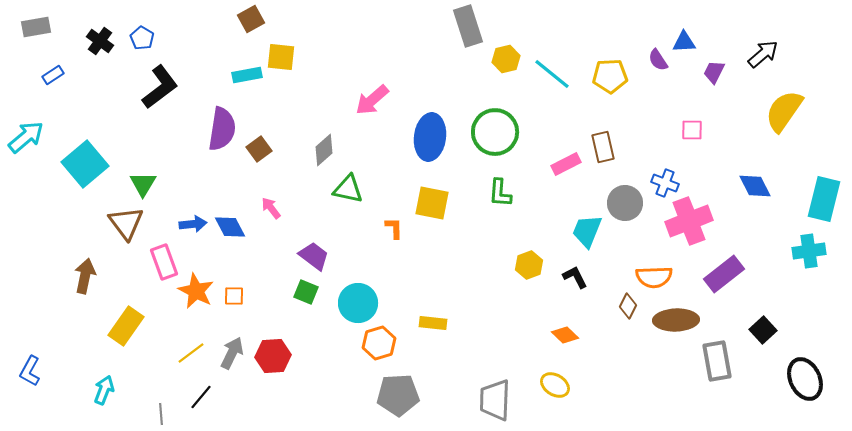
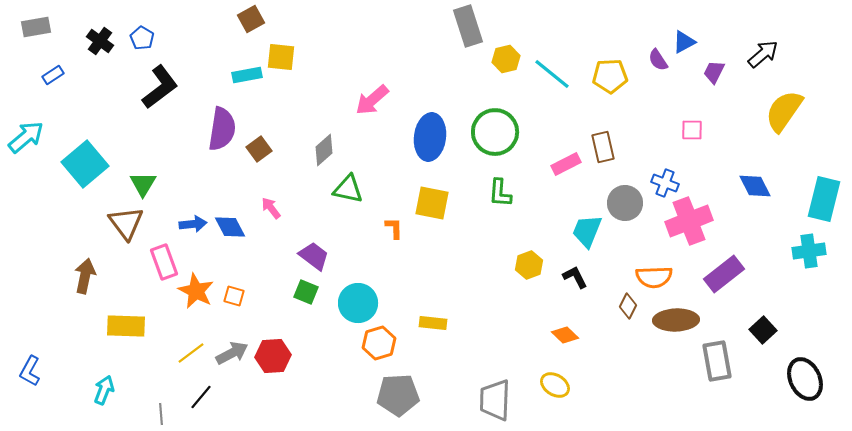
blue triangle at (684, 42): rotated 25 degrees counterclockwise
orange square at (234, 296): rotated 15 degrees clockwise
yellow rectangle at (126, 326): rotated 57 degrees clockwise
gray arrow at (232, 353): rotated 36 degrees clockwise
